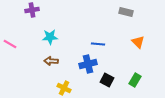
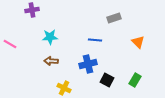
gray rectangle: moved 12 px left, 6 px down; rotated 32 degrees counterclockwise
blue line: moved 3 px left, 4 px up
